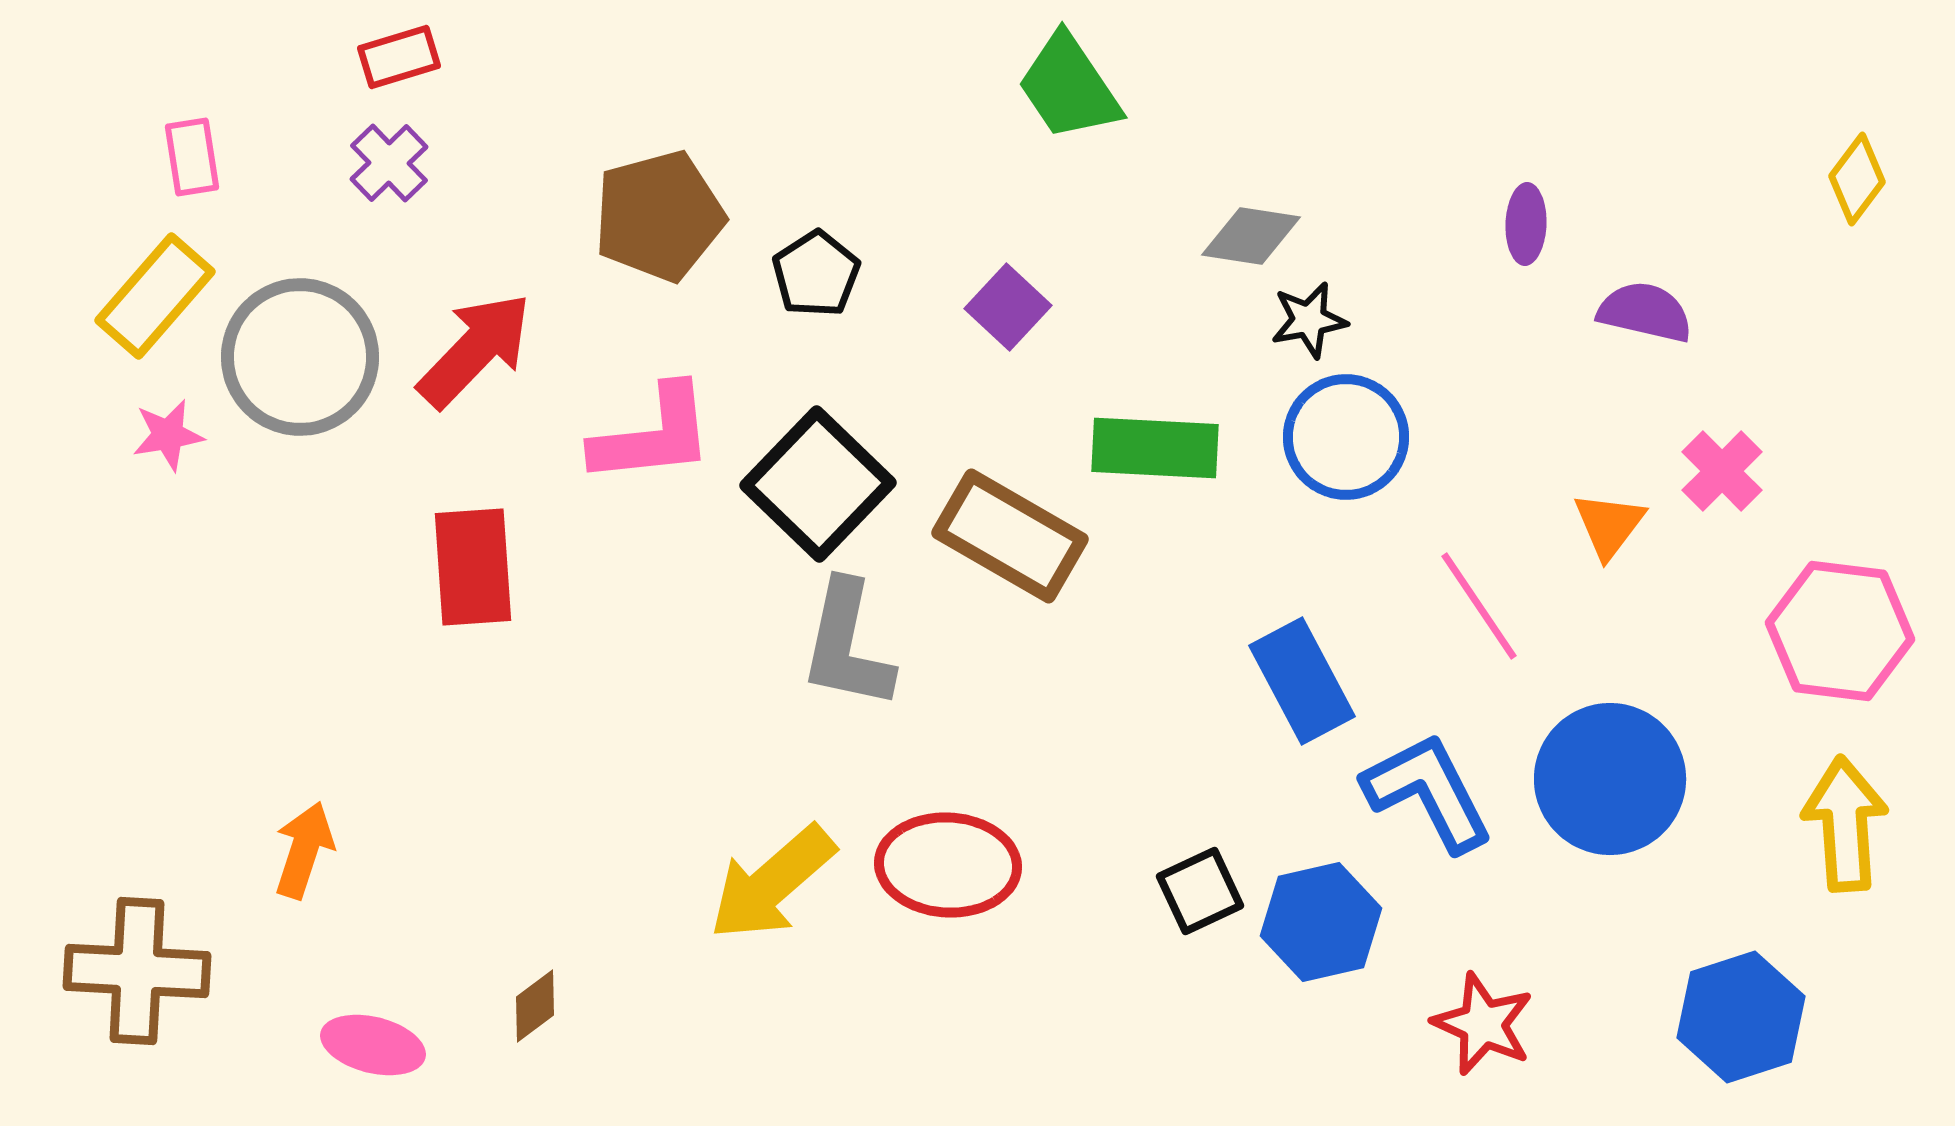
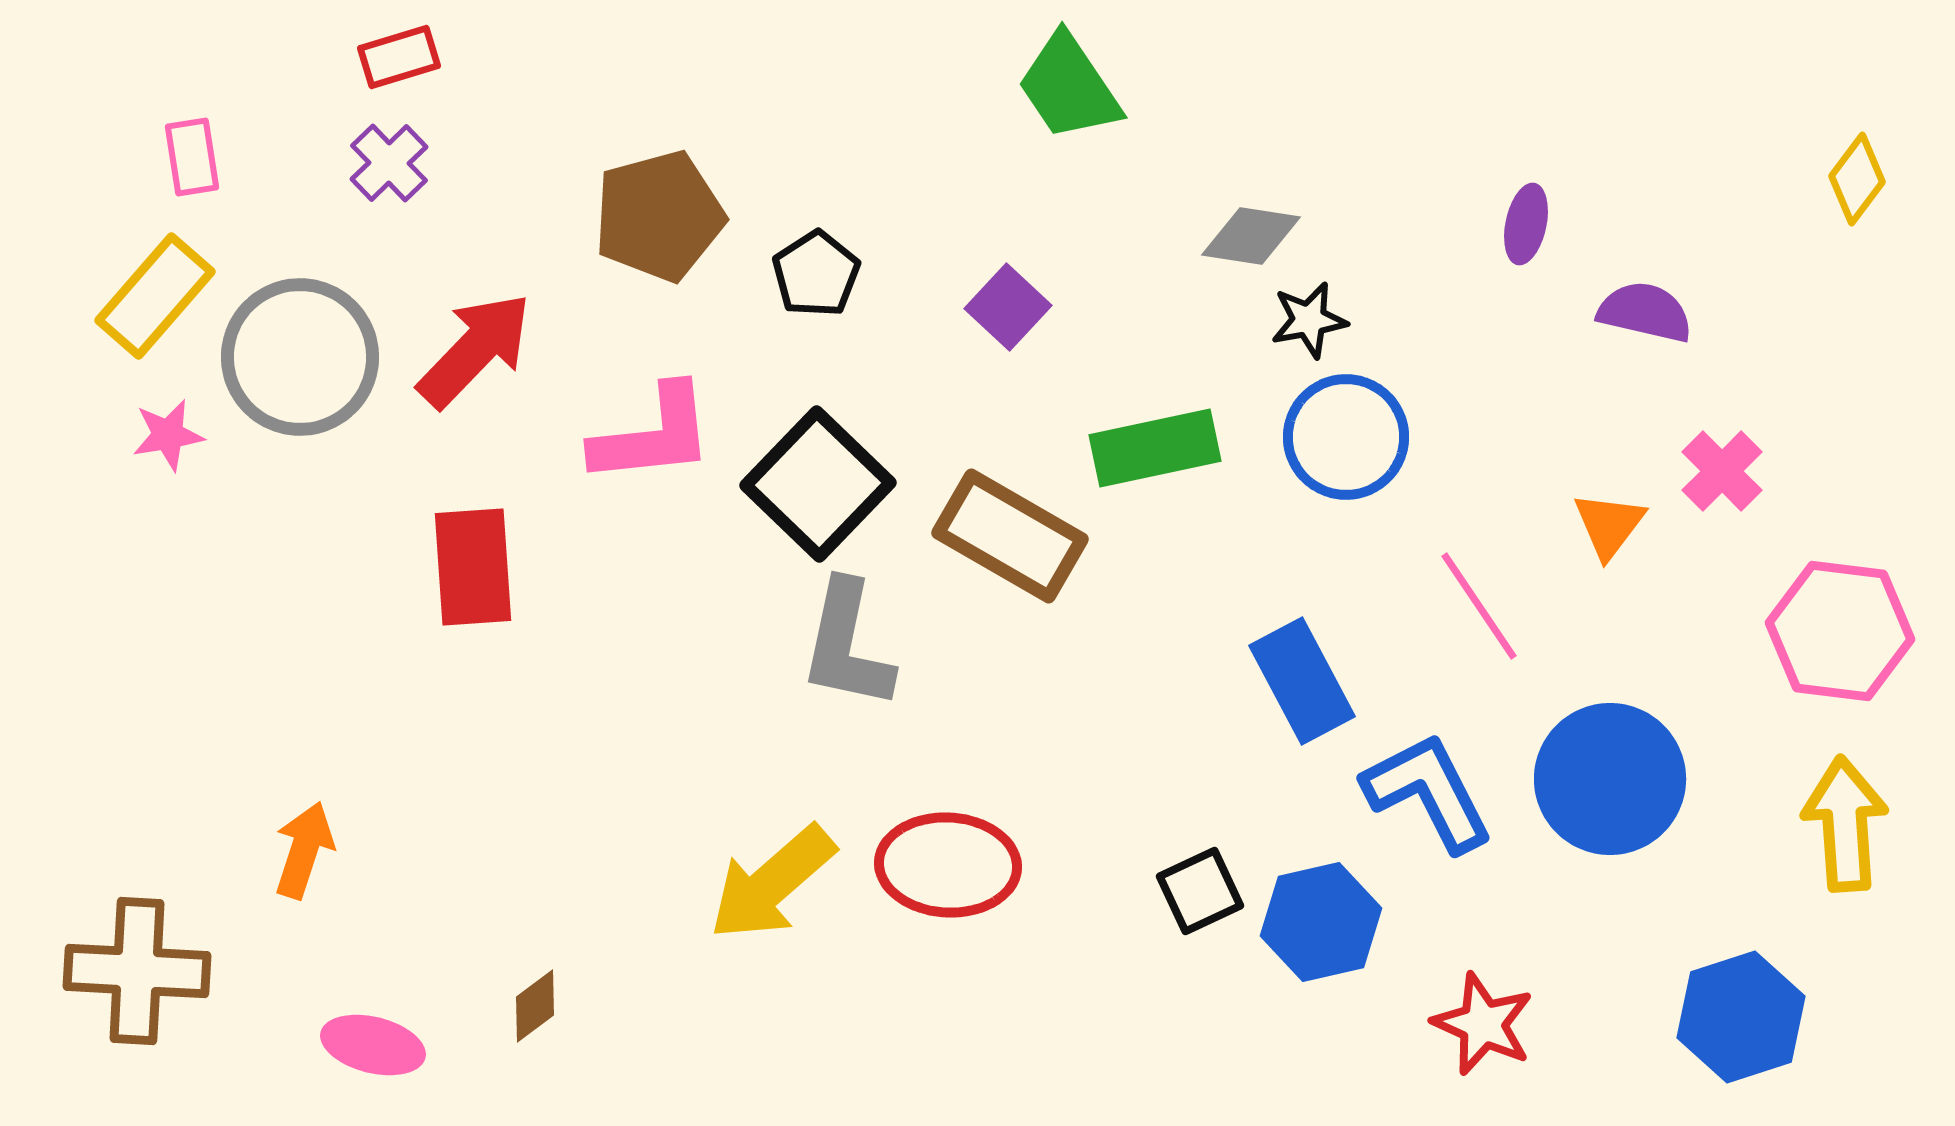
purple ellipse at (1526, 224): rotated 10 degrees clockwise
green rectangle at (1155, 448): rotated 15 degrees counterclockwise
